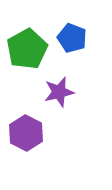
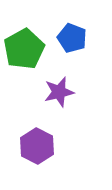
green pentagon: moved 3 px left
purple hexagon: moved 11 px right, 13 px down
